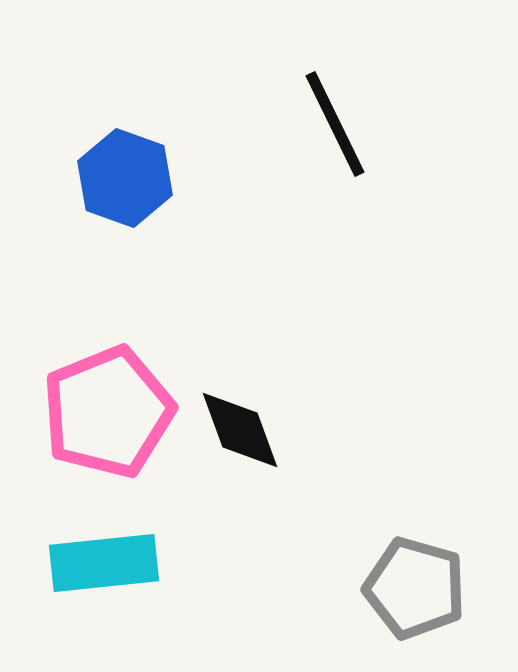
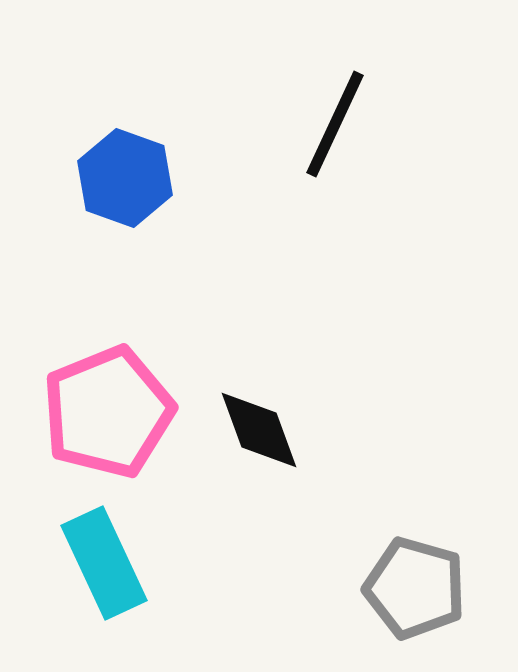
black line: rotated 51 degrees clockwise
black diamond: moved 19 px right
cyan rectangle: rotated 71 degrees clockwise
